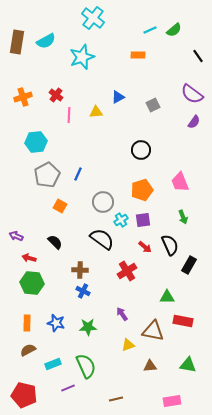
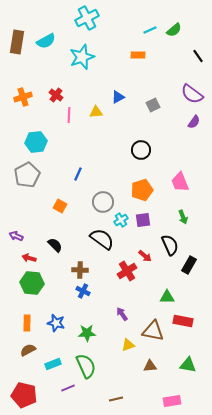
cyan cross at (93, 18): moved 6 px left; rotated 25 degrees clockwise
gray pentagon at (47, 175): moved 20 px left
black semicircle at (55, 242): moved 3 px down
red arrow at (145, 247): moved 9 px down
green star at (88, 327): moved 1 px left, 6 px down
